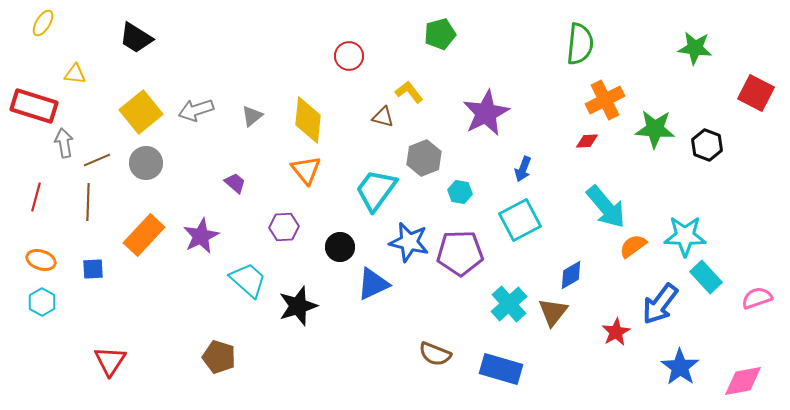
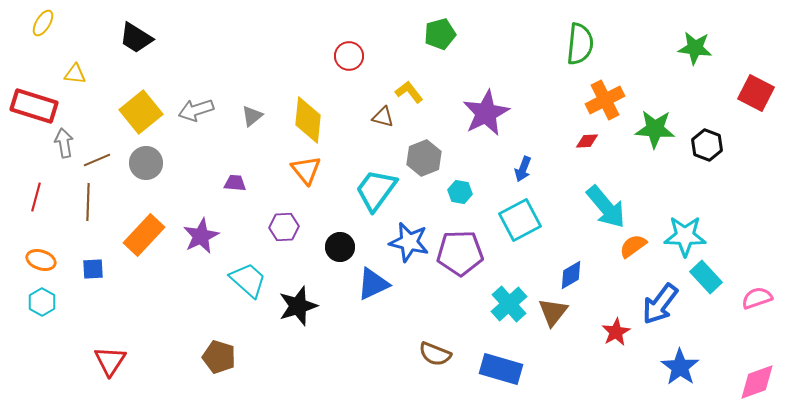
purple trapezoid at (235, 183): rotated 35 degrees counterclockwise
pink diamond at (743, 381): moved 14 px right, 1 px down; rotated 9 degrees counterclockwise
